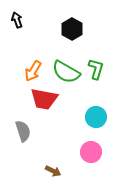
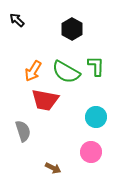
black arrow: rotated 28 degrees counterclockwise
green L-shape: moved 3 px up; rotated 15 degrees counterclockwise
red trapezoid: moved 1 px right, 1 px down
brown arrow: moved 3 px up
